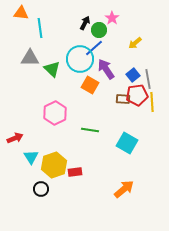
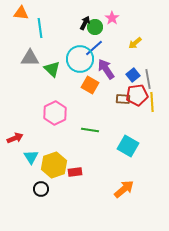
green circle: moved 4 px left, 3 px up
cyan square: moved 1 px right, 3 px down
